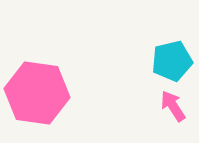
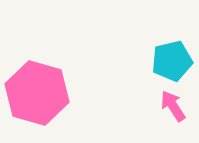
pink hexagon: rotated 8 degrees clockwise
